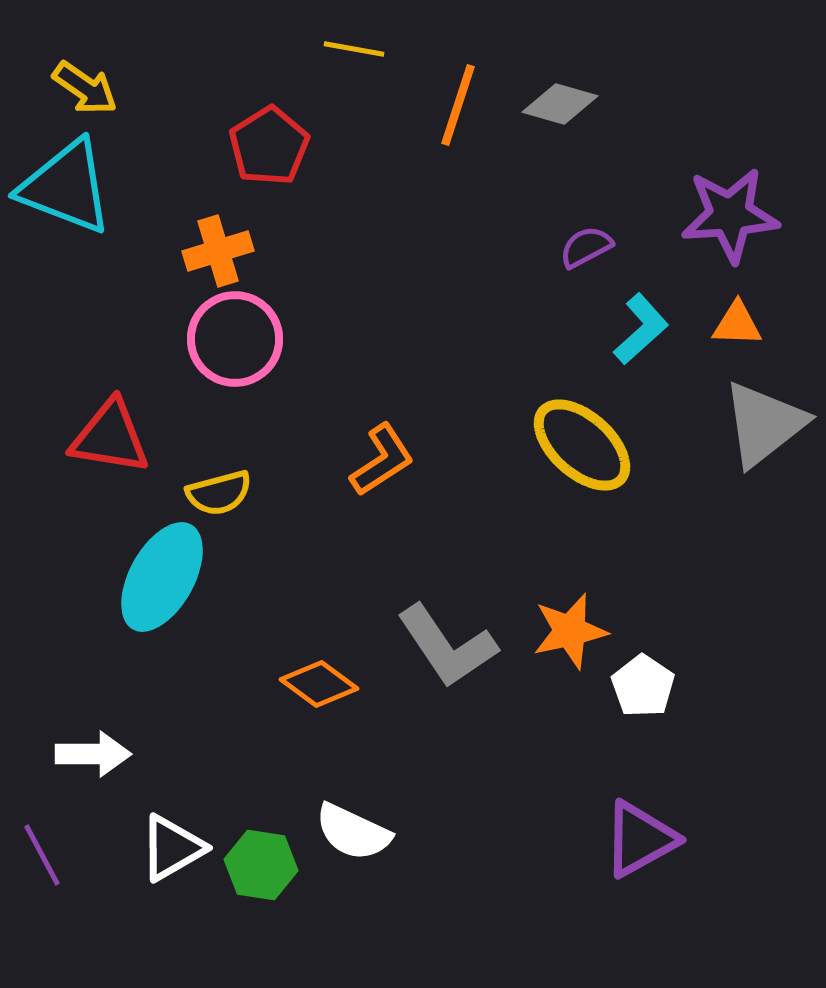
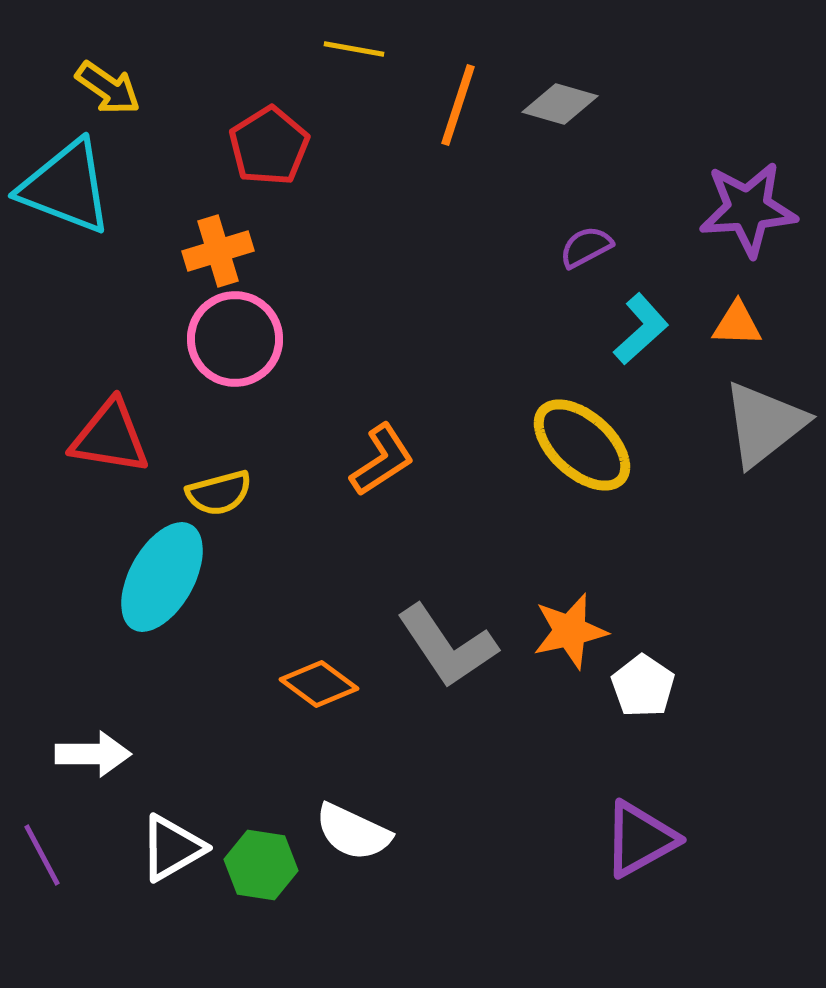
yellow arrow: moved 23 px right
purple star: moved 18 px right, 6 px up
